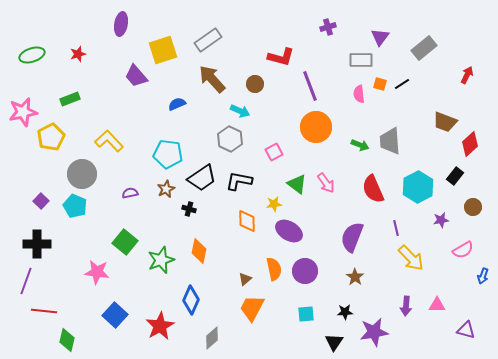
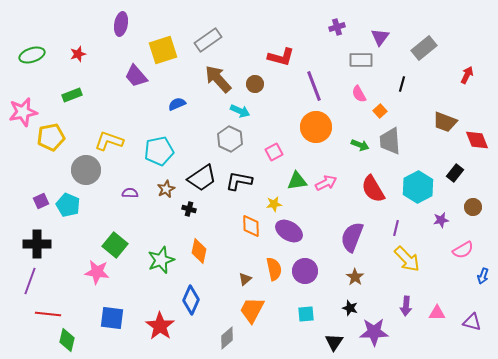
purple cross at (328, 27): moved 9 px right
brown arrow at (212, 79): moved 6 px right
orange square at (380, 84): moved 27 px down; rotated 32 degrees clockwise
black line at (402, 84): rotated 42 degrees counterclockwise
purple line at (310, 86): moved 4 px right
pink semicircle at (359, 94): rotated 24 degrees counterclockwise
green rectangle at (70, 99): moved 2 px right, 4 px up
yellow pentagon at (51, 137): rotated 16 degrees clockwise
yellow L-shape at (109, 141): rotated 28 degrees counterclockwise
red diamond at (470, 144): moved 7 px right, 4 px up; rotated 70 degrees counterclockwise
cyan pentagon at (168, 154): moved 9 px left, 3 px up; rotated 20 degrees counterclockwise
gray circle at (82, 174): moved 4 px right, 4 px up
black rectangle at (455, 176): moved 3 px up
pink arrow at (326, 183): rotated 80 degrees counterclockwise
green triangle at (297, 184): moved 3 px up; rotated 45 degrees counterclockwise
red semicircle at (373, 189): rotated 8 degrees counterclockwise
purple semicircle at (130, 193): rotated 14 degrees clockwise
purple square at (41, 201): rotated 21 degrees clockwise
cyan pentagon at (75, 206): moved 7 px left, 1 px up
orange diamond at (247, 221): moved 4 px right, 5 px down
purple line at (396, 228): rotated 28 degrees clockwise
green square at (125, 242): moved 10 px left, 3 px down
yellow arrow at (411, 258): moved 4 px left, 1 px down
purple line at (26, 281): moved 4 px right
pink triangle at (437, 305): moved 8 px down
orange trapezoid at (252, 308): moved 2 px down
red line at (44, 311): moved 4 px right, 3 px down
black star at (345, 312): moved 5 px right, 4 px up; rotated 21 degrees clockwise
blue square at (115, 315): moved 3 px left, 3 px down; rotated 35 degrees counterclockwise
red star at (160, 326): rotated 8 degrees counterclockwise
purple triangle at (466, 330): moved 6 px right, 8 px up
purple star at (374, 332): rotated 8 degrees clockwise
gray diamond at (212, 338): moved 15 px right
